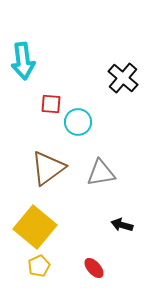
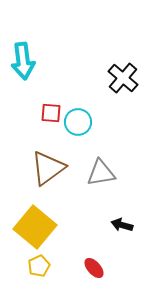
red square: moved 9 px down
